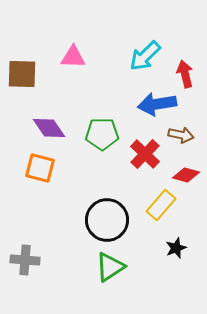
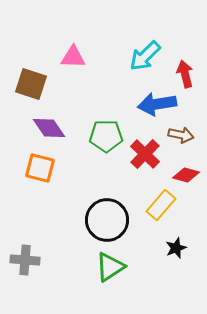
brown square: moved 9 px right, 10 px down; rotated 16 degrees clockwise
green pentagon: moved 4 px right, 2 px down
